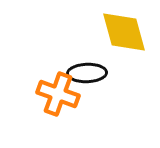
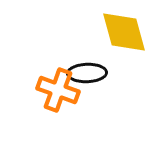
orange cross: moved 4 px up
